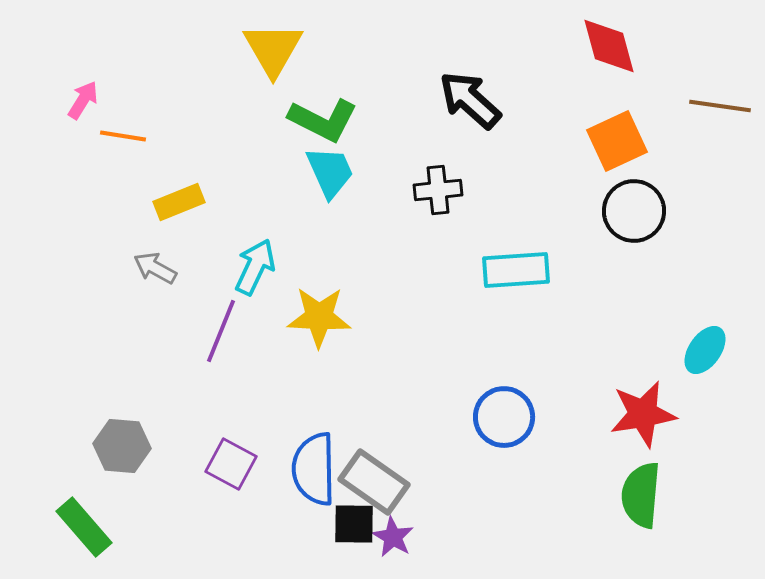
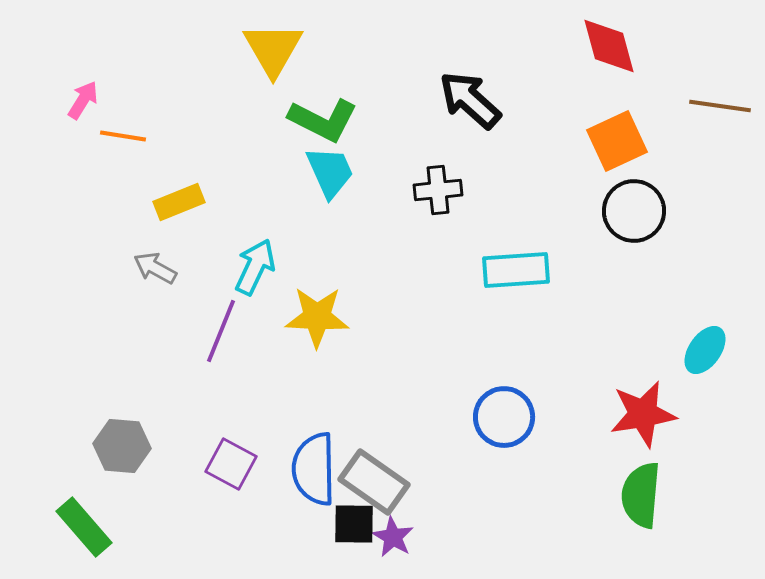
yellow star: moved 2 px left
